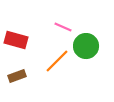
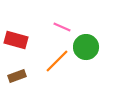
pink line: moved 1 px left
green circle: moved 1 px down
